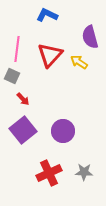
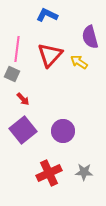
gray square: moved 2 px up
